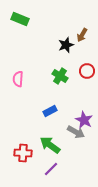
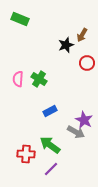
red circle: moved 8 px up
green cross: moved 21 px left, 3 px down
red cross: moved 3 px right, 1 px down
